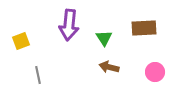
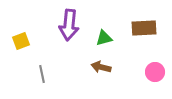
green triangle: rotated 48 degrees clockwise
brown arrow: moved 8 px left
gray line: moved 4 px right, 1 px up
